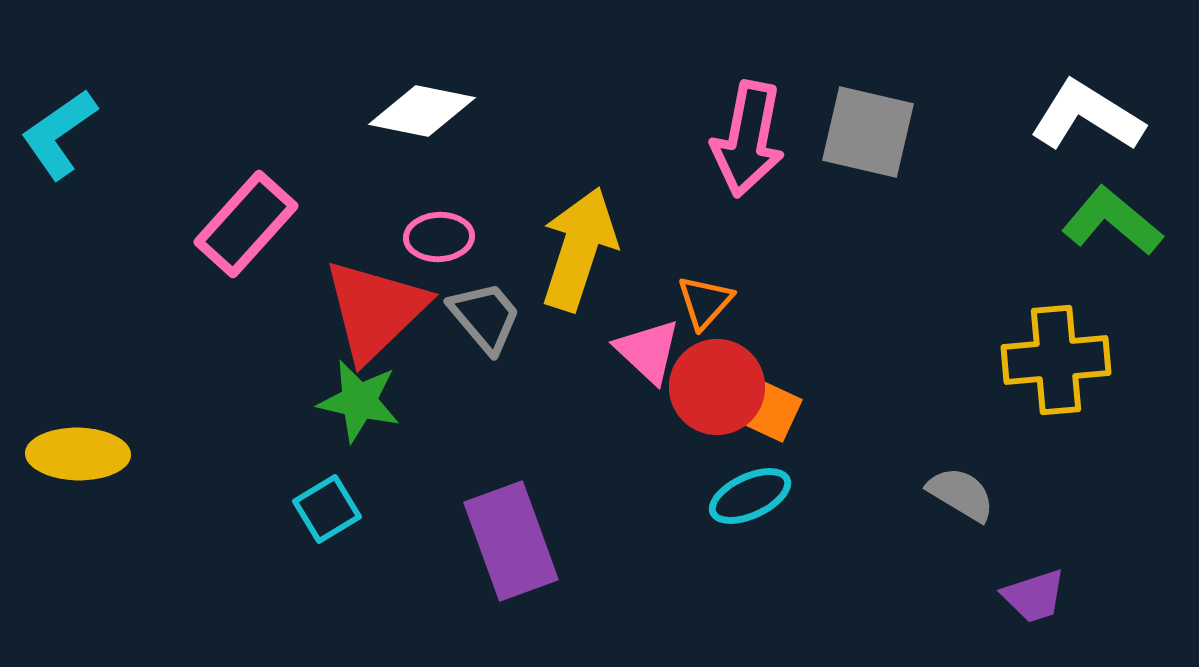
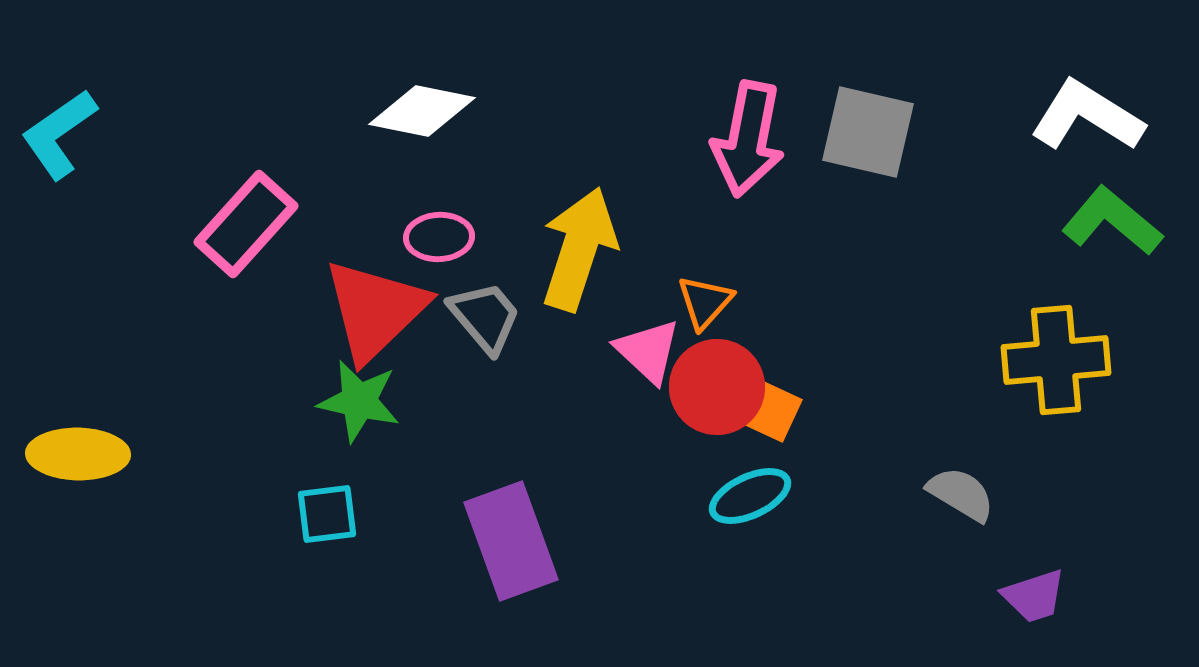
cyan square: moved 5 px down; rotated 24 degrees clockwise
